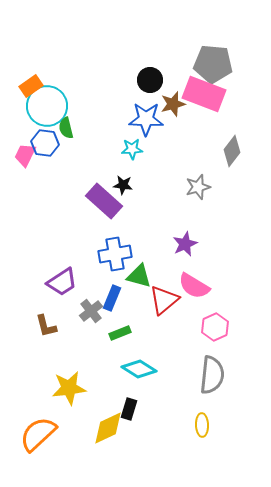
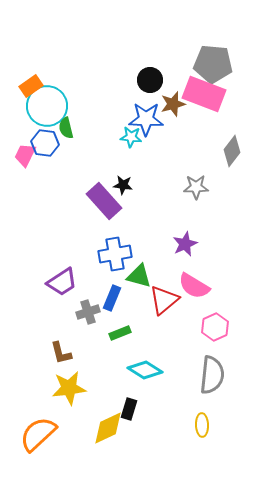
cyan star: moved 1 px left, 12 px up; rotated 10 degrees clockwise
gray star: moved 2 px left; rotated 15 degrees clockwise
purple rectangle: rotated 6 degrees clockwise
gray cross: moved 3 px left, 1 px down; rotated 20 degrees clockwise
brown L-shape: moved 15 px right, 27 px down
cyan diamond: moved 6 px right, 1 px down
